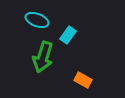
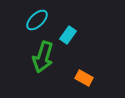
cyan ellipse: rotated 65 degrees counterclockwise
orange rectangle: moved 1 px right, 2 px up
